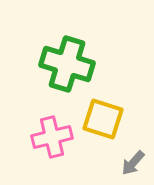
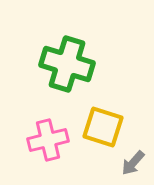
yellow square: moved 8 px down
pink cross: moved 4 px left, 3 px down
